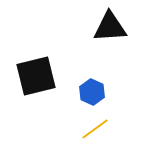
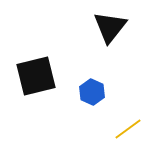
black triangle: rotated 48 degrees counterclockwise
yellow line: moved 33 px right
